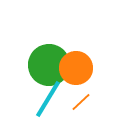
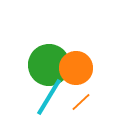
cyan line: moved 1 px right, 2 px up
